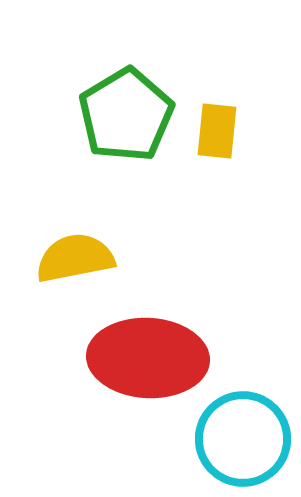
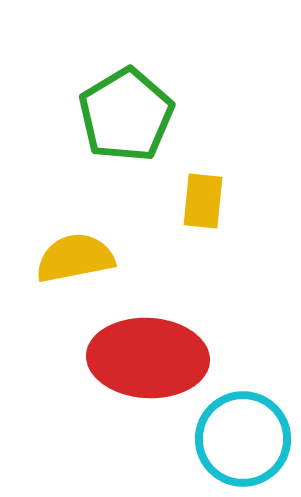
yellow rectangle: moved 14 px left, 70 px down
